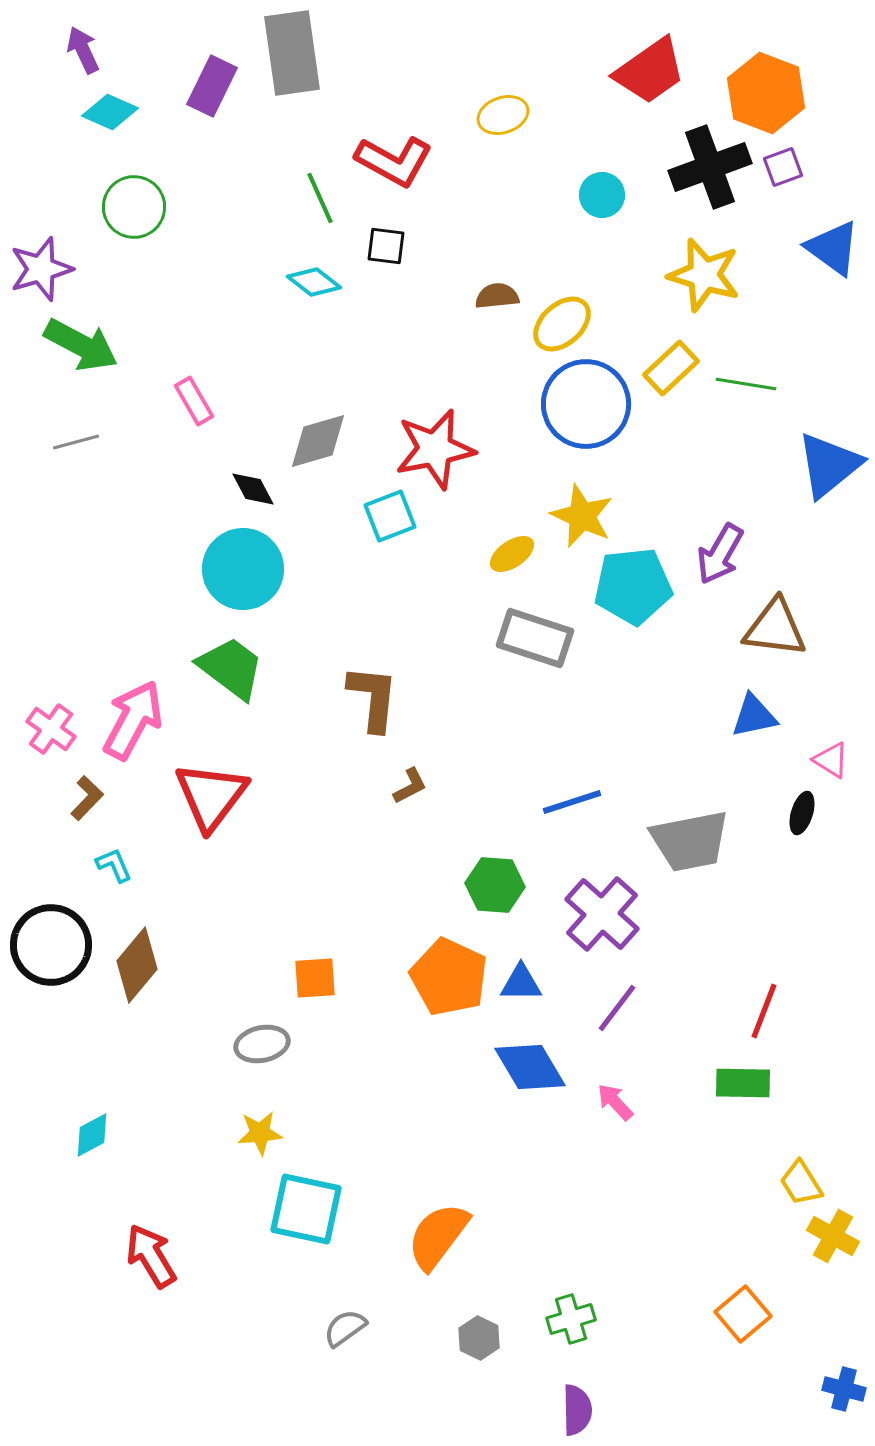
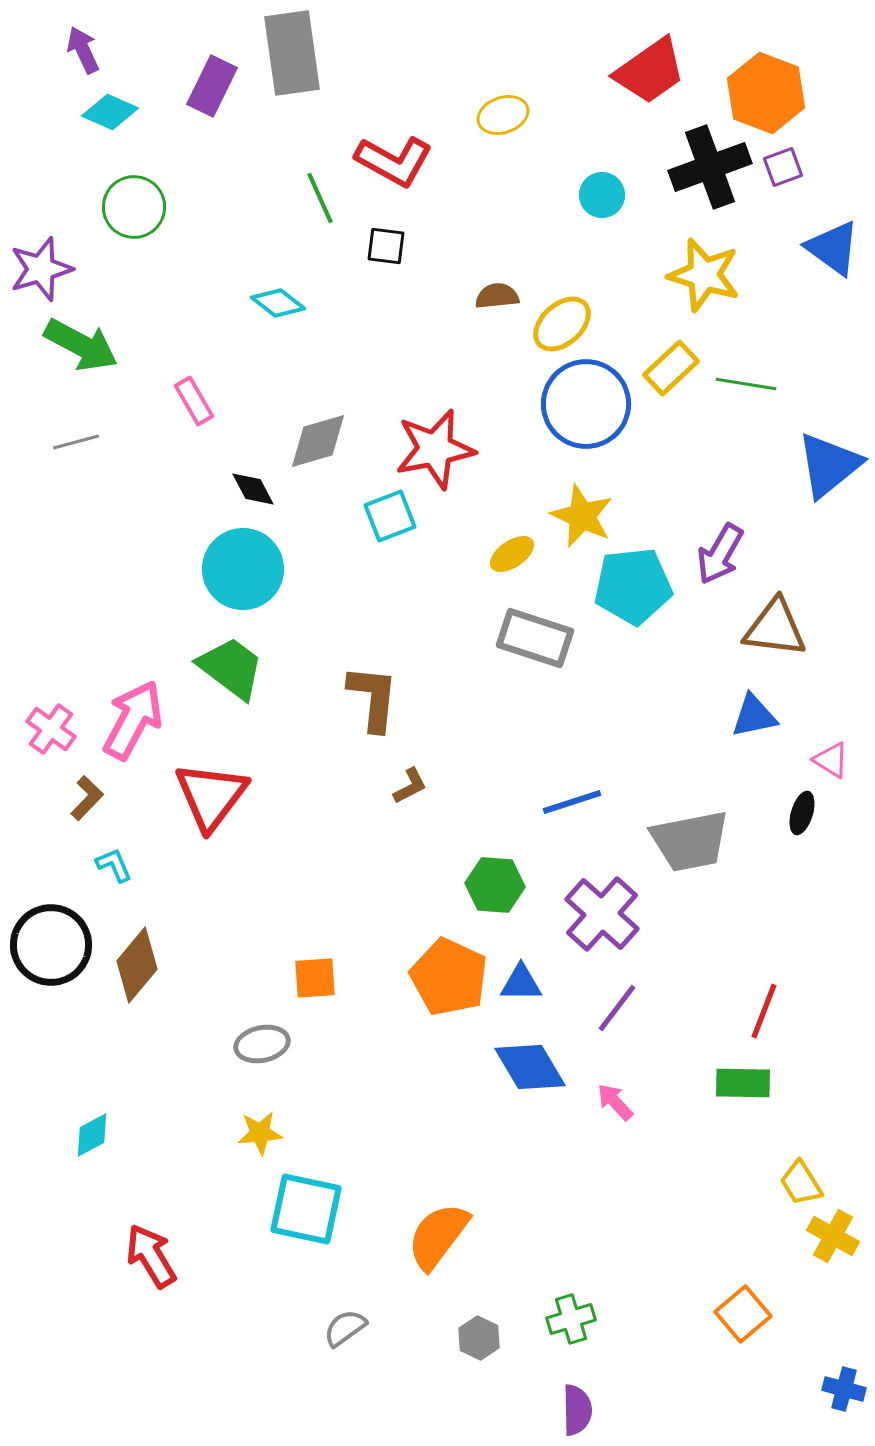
cyan diamond at (314, 282): moved 36 px left, 21 px down
